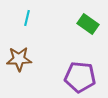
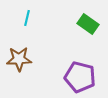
purple pentagon: rotated 8 degrees clockwise
